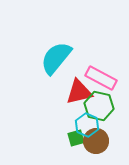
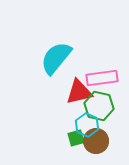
pink rectangle: moved 1 px right; rotated 36 degrees counterclockwise
